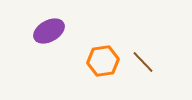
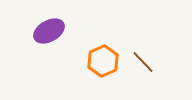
orange hexagon: rotated 16 degrees counterclockwise
